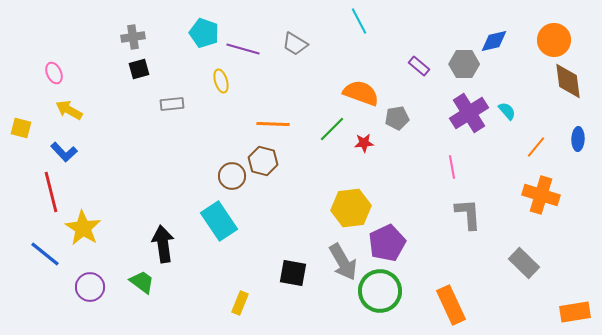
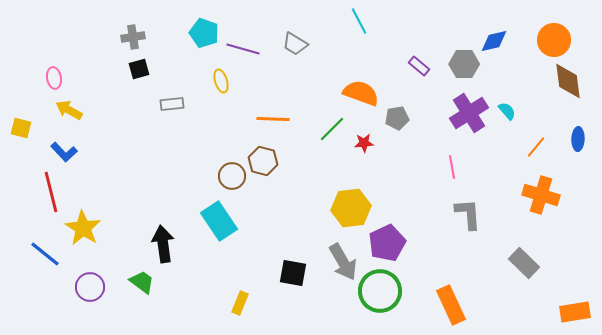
pink ellipse at (54, 73): moved 5 px down; rotated 15 degrees clockwise
orange line at (273, 124): moved 5 px up
